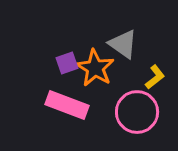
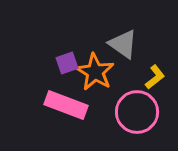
orange star: moved 4 px down
pink rectangle: moved 1 px left
